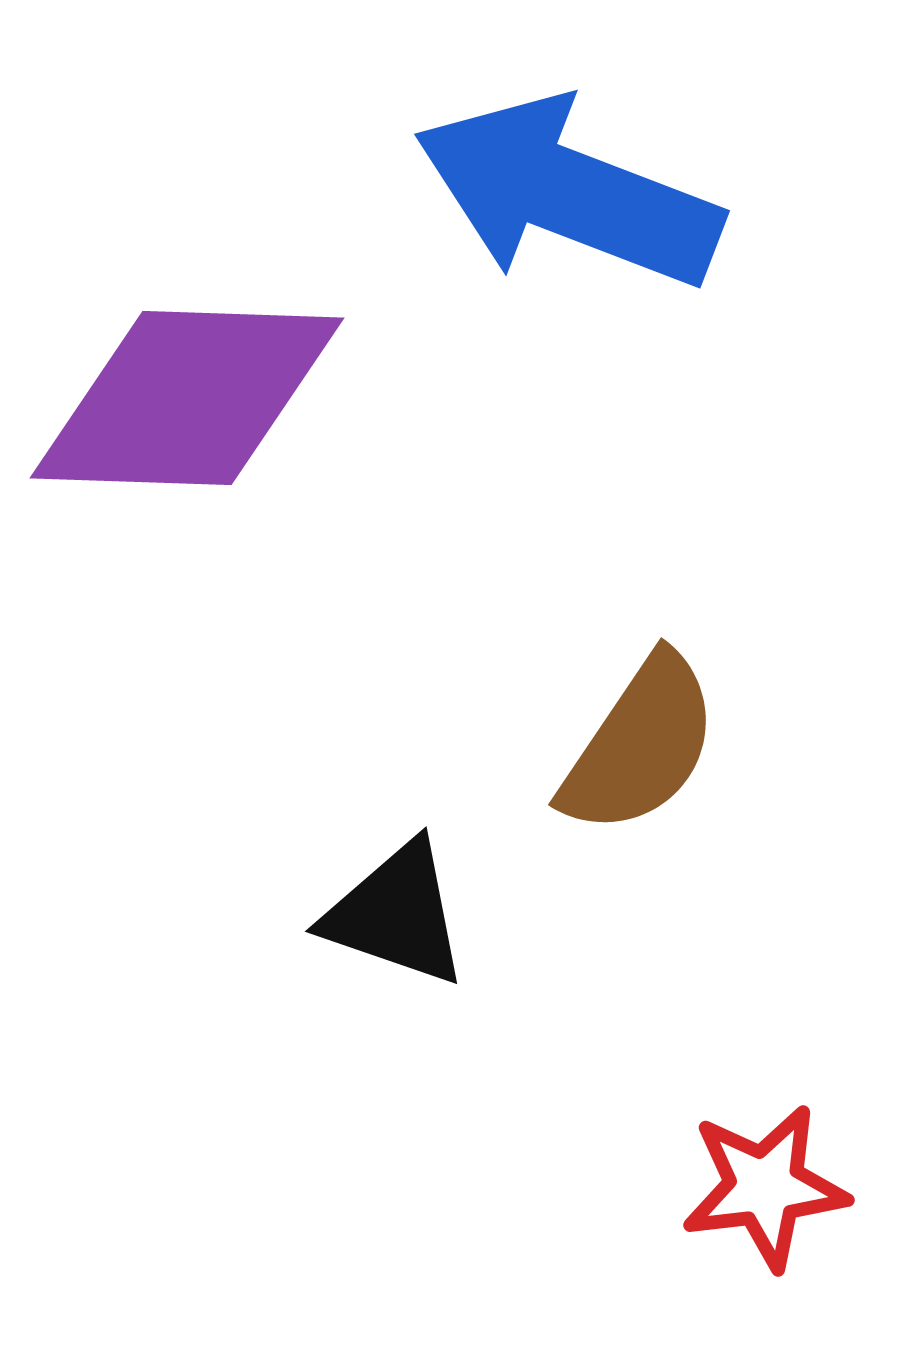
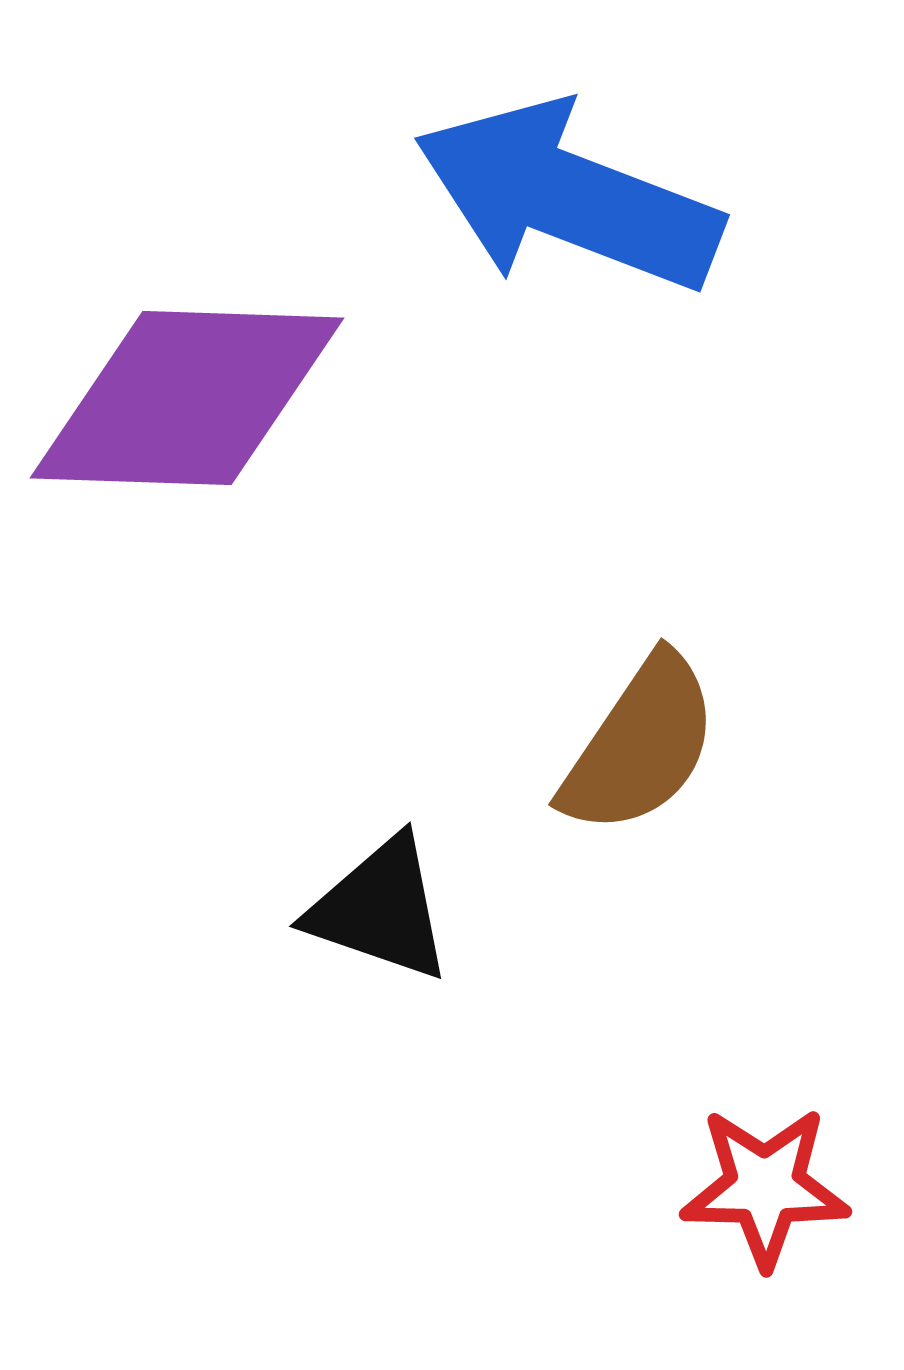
blue arrow: moved 4 px down
black triangle: moved 16 px left, 5 px up
red star: rotated 8 degrees clockwise
